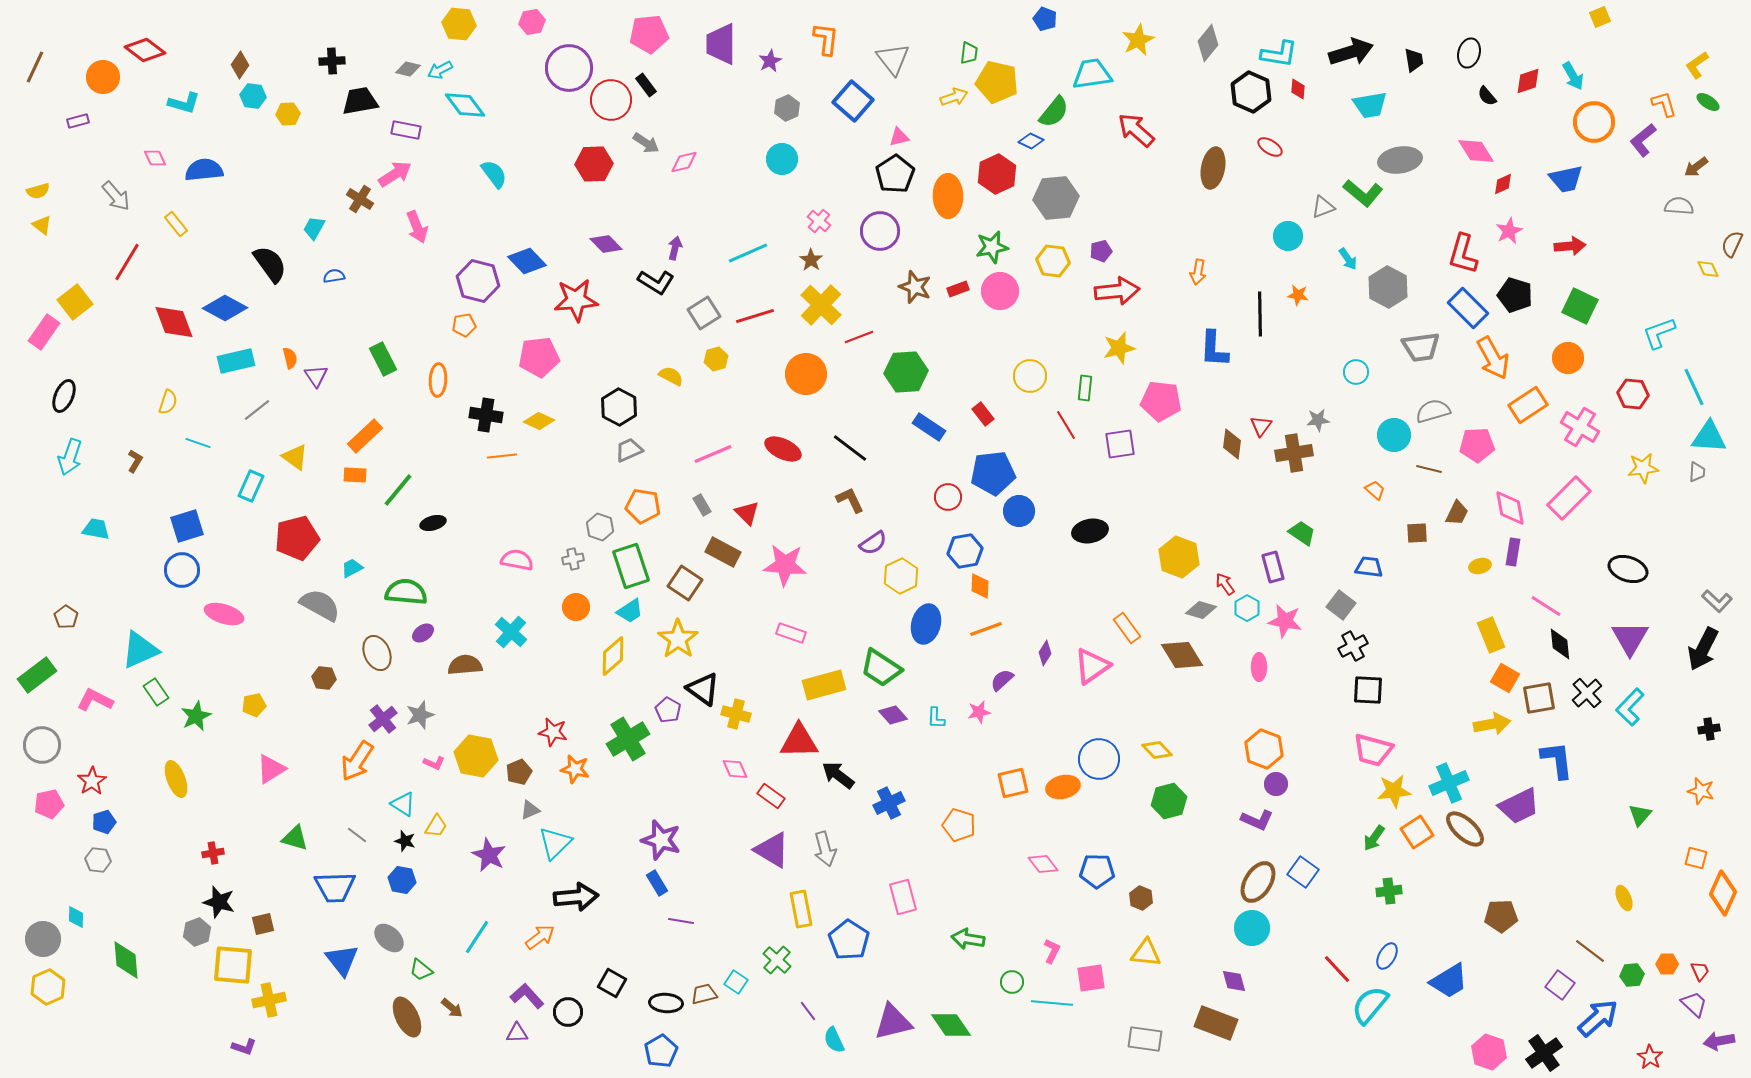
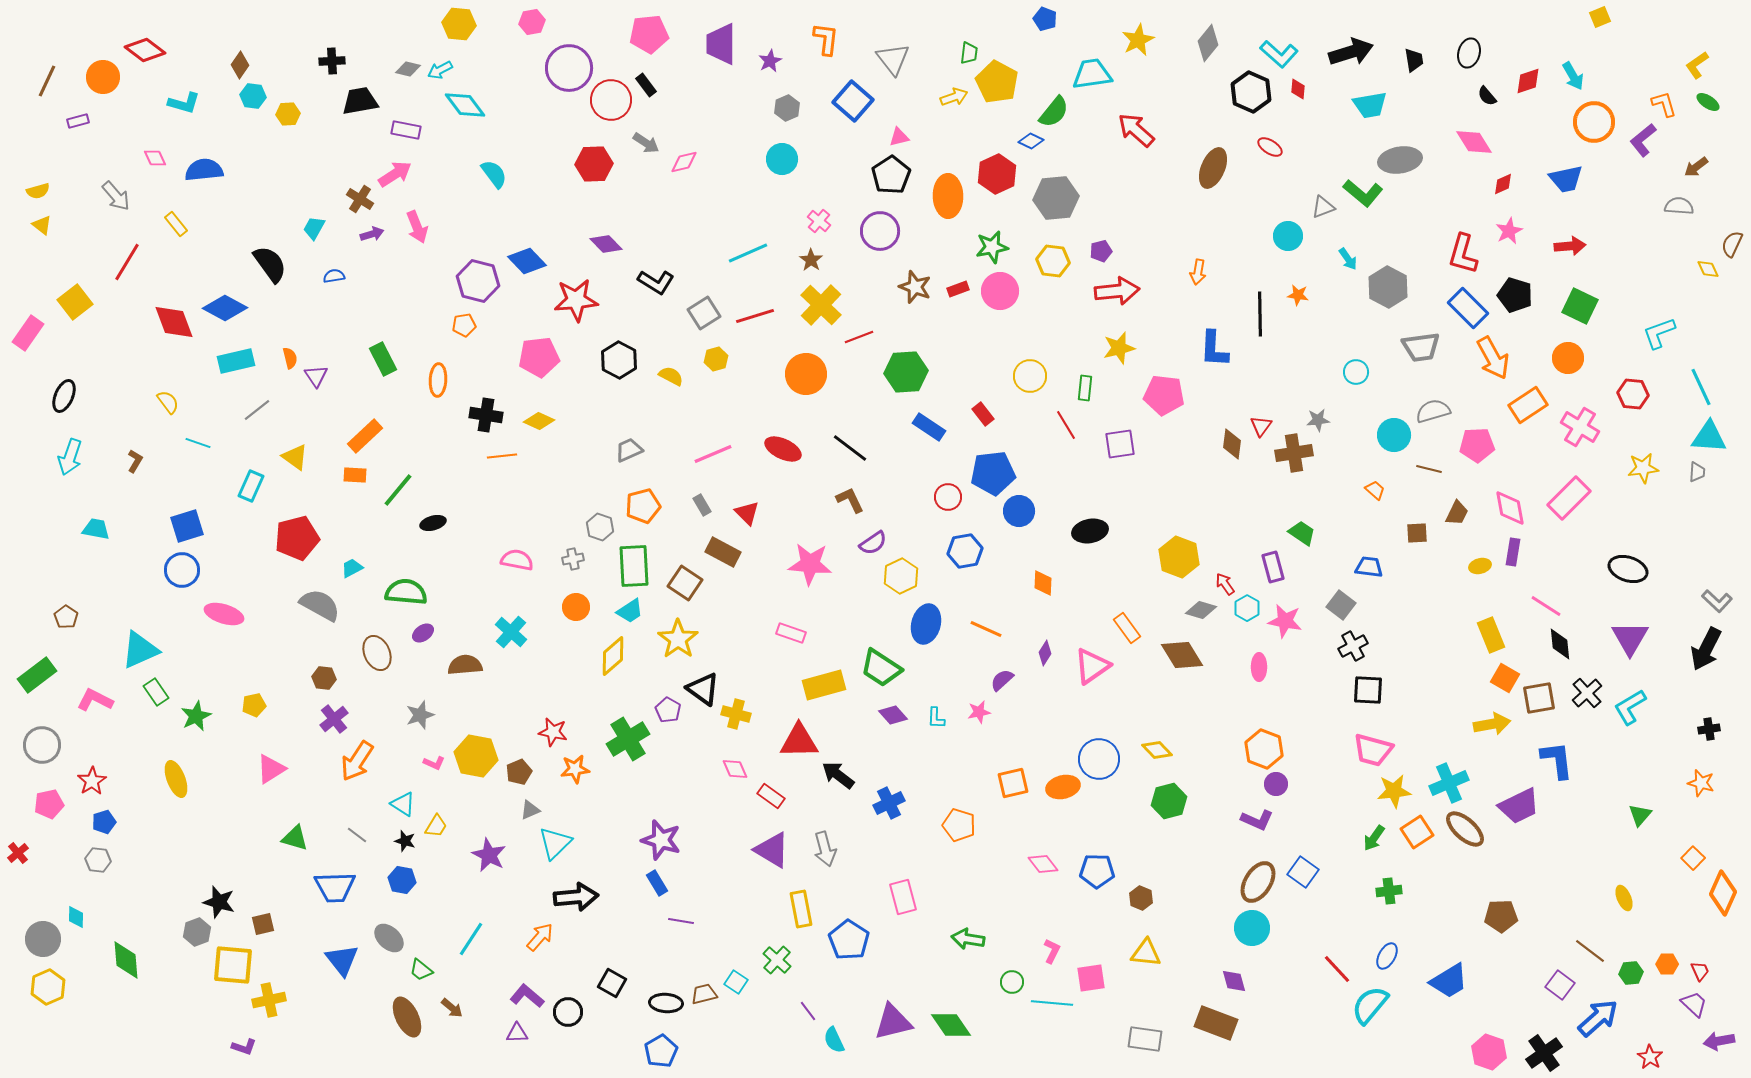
cyan L-shape at (1279, 54): rotated 33 degrees clockwise
brown line at (35, 67): moved 12 px right, 14 px down
yellow pentagon at (997, 82): rotated 15 degrees clockwise
pink diamond at (1476, 151): moved 2 px left, 9 px up
brown ellipse at (1213, 168): rotated 12 degrees clockwise
black pentagon at (895, 174): moved 4 px left, 1 px down
purple arrow at (675, 248): moved 303 px left, 14 px up; rotated 60 degrees clockwise
pink rectangle at (44, 332): moved 16 px left, 1 px down
cyan line at (1694, 387): moved 7 px right
pink pentagon at (1161, 401): moved 3 px right, 6 px up
yellow semicircle at (168, 402): rotated 55 degrees counterclockwise
black hexagon at (619, 407): moved 47 px up
orange pentagon at (643, 506): rotated 24 degrees counterclockwise
pink star at (785, 565): moved 25 px right, 1 px up
green rectangle at (631, 566): moved 3 px right; rotated 15 degrees clockwise
orange diamond at (980, 586): moved 63 px right, 3 px up
orange line at (986, 629): rotated 44 degrees clockwise
black arrow at (1703, 649): moved 3 px right
cyan L-shape at (1630, 707): rotated 15 degrees clockwise
purple cross at (383, 719): moved 49 px left
orange star at (575, 769): rotated 20 degrees counterclockwise
orange star at (1701, 791): moved 8 px up
red cross at (213, 853): moved 195 px left; rotated 30 degrees counterclockwise
orange square at (1696, 858): moved 3 px left; rotated 30 degrees clockwise
cyan line at (477, 937): moved 6 px left, 2 px down
orange arrow at (540, 937): rotated 12 degrees counterclockwise
green hexagon at (1632, 975): moved 1 px left, 2 px up
purple L-shape at (527, 996): rotated 8 degrees counterclockwise
